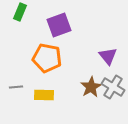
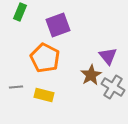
purple square: moved 1 px left
orange pentagon: moved 2 px left; rotated 16 degrees clockwise
brown star: moved 12 px up
yellow rectangle: rotated 12 degrees clockwise
